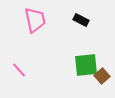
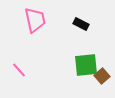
black rectangle: moved 4 px down
